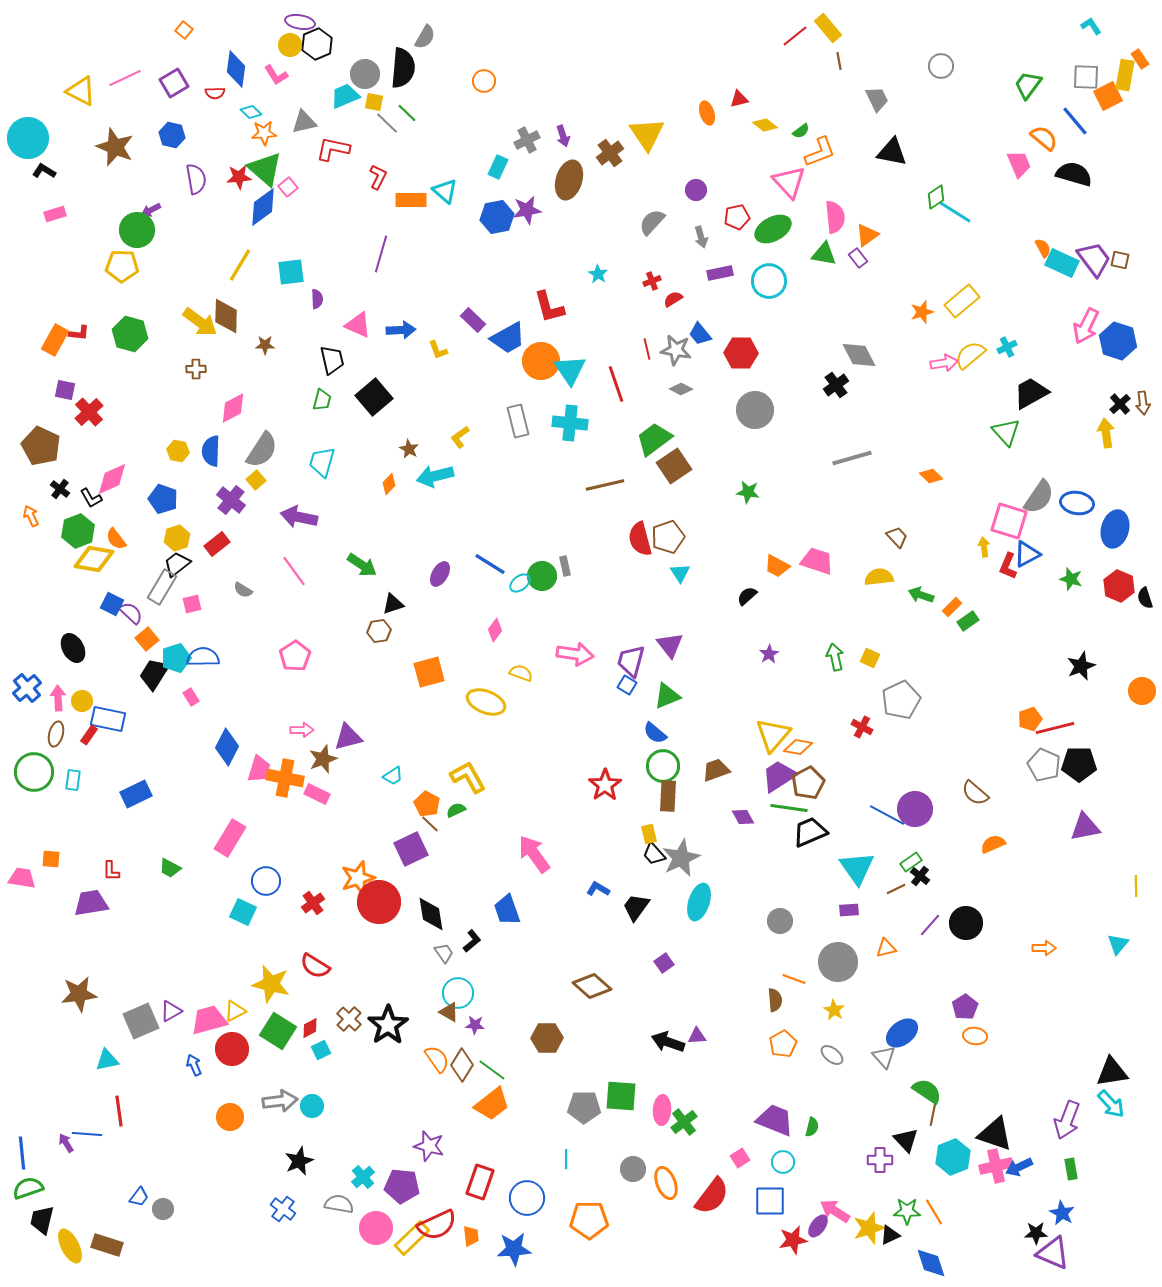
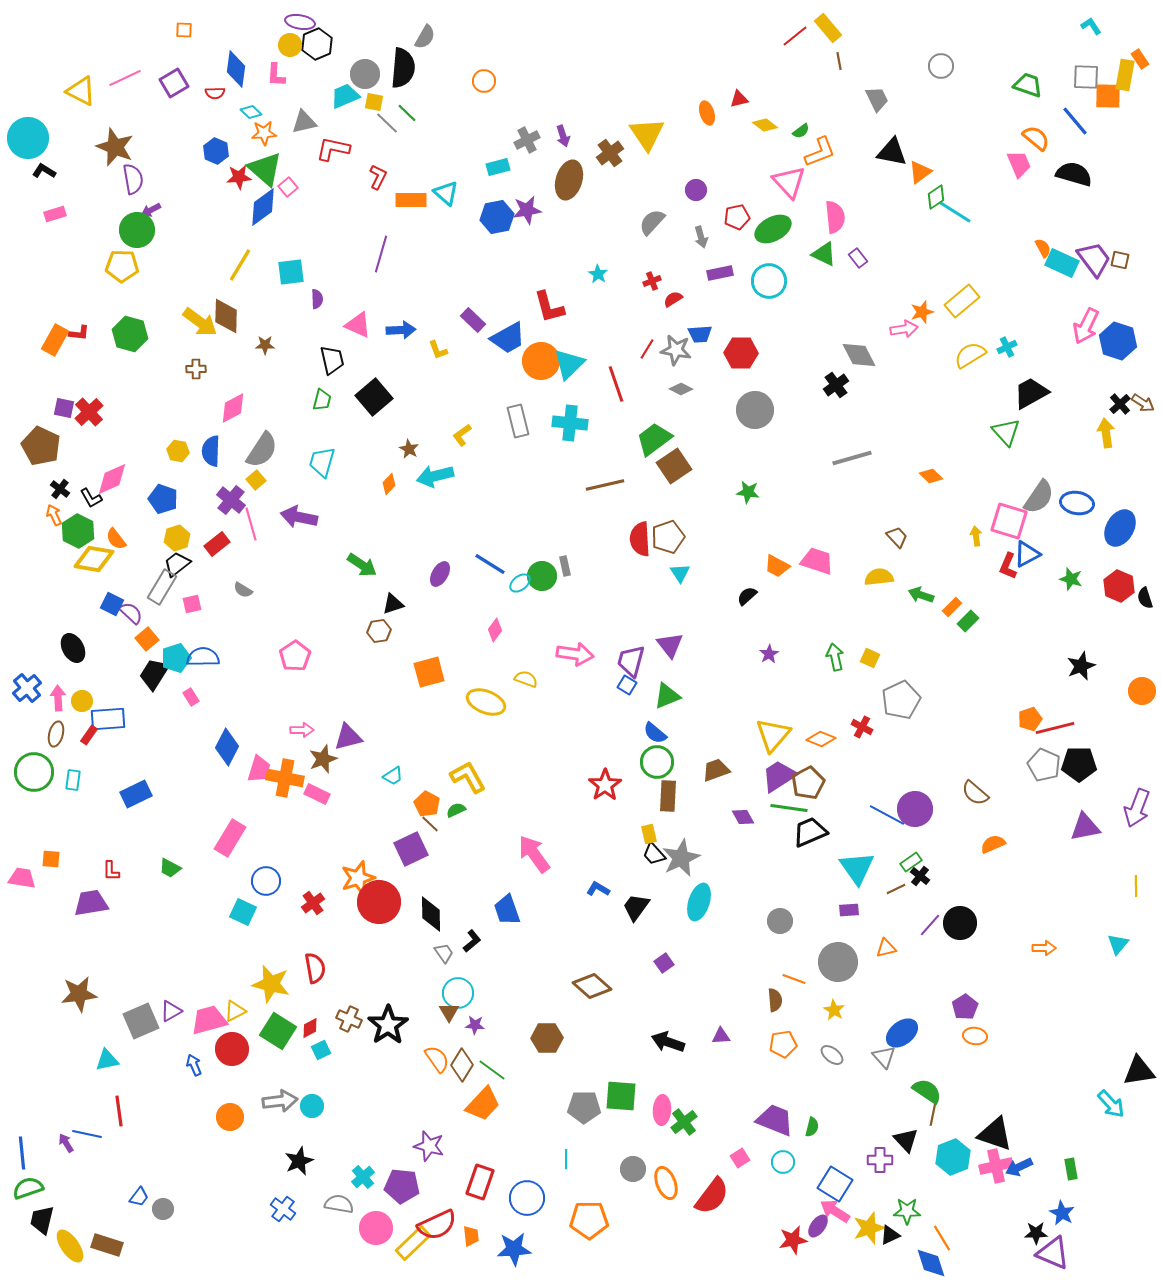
orange square at (184, 30): rotated 36 degrees counterclockwise
pink L-shape at (276, 75): rotated 35 degrees clockwise
green trapezoid at (1028, 85): rotated 72 degrees clockwise
orange square at (1108, 96): rotated 28 degrees clockwise
blue hexagon at (172, 135): moved 44 px right, 16 px down; rotated 10 degrees clockwise
orange semicircle at (1044, 138): moved 8 px left
cyan rectangle at (498, 167): rotated 50 degrees clockwise
purple semicircle at (196, 179): moved 63 px left
cyan triangle at (445, 191): moved 1 px right, 2 px down
orange triangle at (867, 235): moved 53 px right, 63 px up
green triangle at (824, 254): rotated 16 degrees clockwise
blue trapezoid at (700, 334): rotated 55 degrees counterclockwise
red line at (647, 349): rotated 45 degrees clockwise
yellow semicircle at (970, 355): rotated 8 degrees clockwise
pink arrow at (944, 363): moved 40 px left, 34 px up
cyan triangle at (570, 370): moved 1 px left, 6 px up; rotated 20 degrees clockwise
purple square at (65, 390): moved 1 px left, 18 px down
brown arrow at (1143, 403): rotated 50 degrees counterclockwise
yellow L-shape at (460, 437): moved 2 px right, 2 px up
orange arrow at (31, 516): moved 23 px right, 1 px up
blue ellipse at (1115, 529): moved 5 px right, 1 px up; rotated 15 degrees clockwise
green hexagon at (78, 531): rotated 12 degrees counterclockwise
red semicircle at (640, 539): rotated 12 degrees clockwise
yellow arrow at (984, 547): moved 8 px left, 11 px up
pink line at (294, 571): moved 43 px left, 47 px up; rotated 20 degrees clockwise
green rectangle at (968, 621): rotated 10 degrees counterclockwise
yellow semicircle at (521, 673): moved 5 px right, 6 px down
blue rectangle at (108, 719): rotated 16 degrees counterclockwise
orange diamond at (798, 747): moved 23 px right, 8 px up; rotated 12 degrees clockwise
green circle at (663, 766): moved 6 px left, 4 px up
black diamond at (431, 914): rotated 9 degrees clockwise
black circle at (966, 923): moved 6 px left
red semicircle at (315, 966): moved 2 px down; rotated 132 degrees counterclockwise
brown triangle at (449, 1012): rotated 30 degrees clockwise
brown cross at (349, 1019): rotated 20 degrees counterclockwise
purple triangle at (697, 1036): moved 24 px right
orange pentagon at (783, 1044): rotated 20 degrees clockwise
black triangle at (1112, 1072): moved 27 px right, 1 px up
orange trapezoid at (492, 1104): moved 9 px left; rotated 9 degrees counterclockwise
purple arrow at (1067, 1120): moved 70 px right, 312 px up
blue line at (87, 1134): rotated 8 degrees clockwise
blue square at (770, 1201): moved 65 px right, 17 px up; rotated 32 degrees clockwise
orange line at (934, 1212): moved 8 px right, 26 px down
yellow rectangle at (412, 1238): moved 1 px right, 5 px down
yellow ellipse at (70, 1246): rotated 8 degrees counterclockwise
